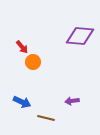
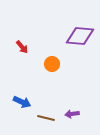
orange circle: moved 19 px right, 2 px down
purple arrow: moved 13 px down
